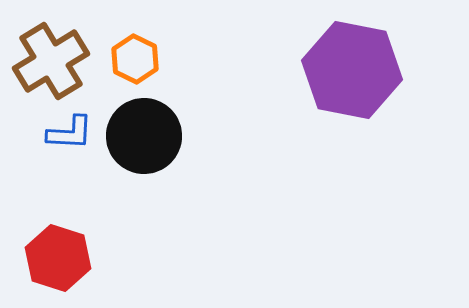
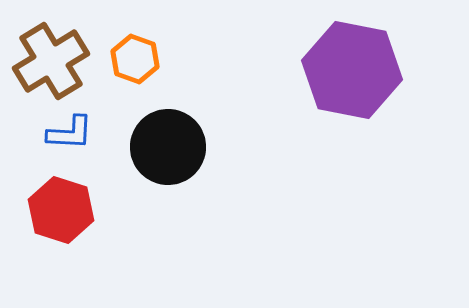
orange hexagon: rotated 6 degrees counterclockwise
black circle: moved 24 px right, 11 px down
red hexagon: moved 3 px right, 48 px up
